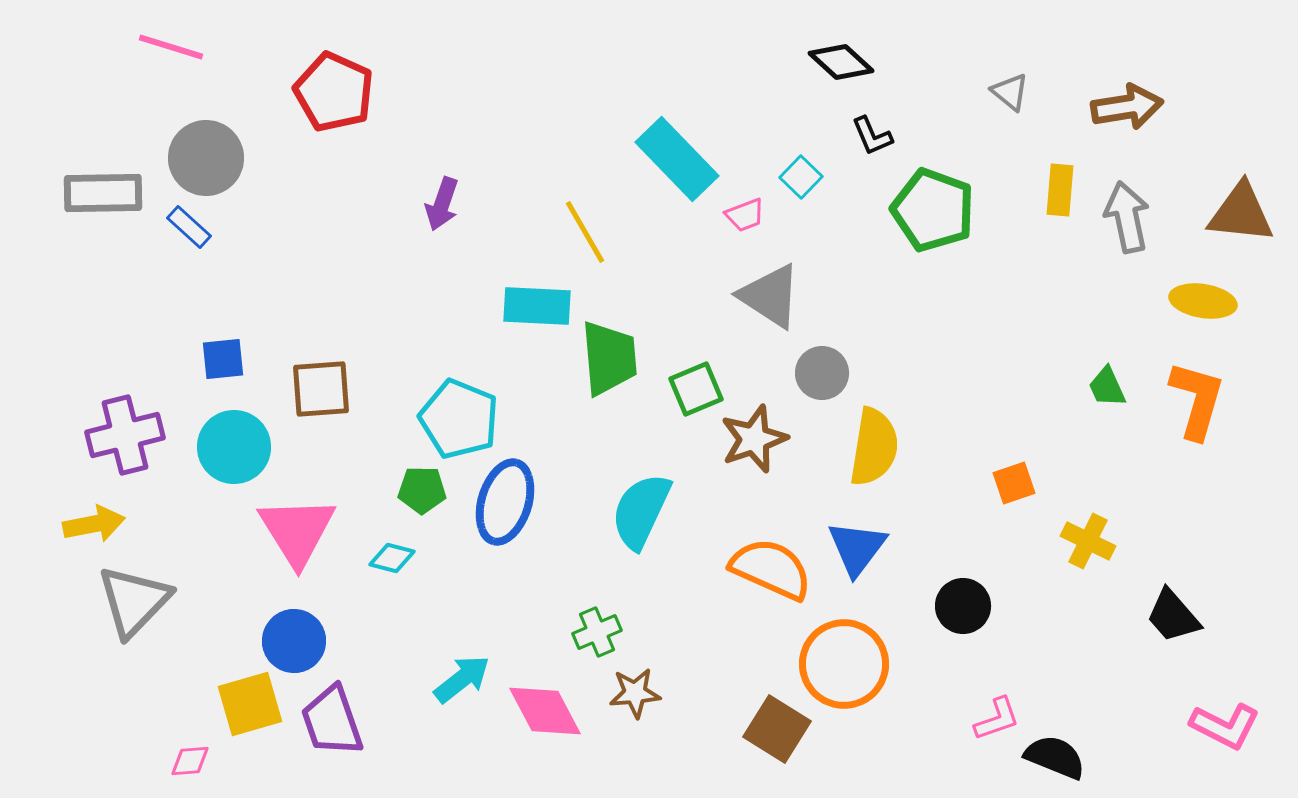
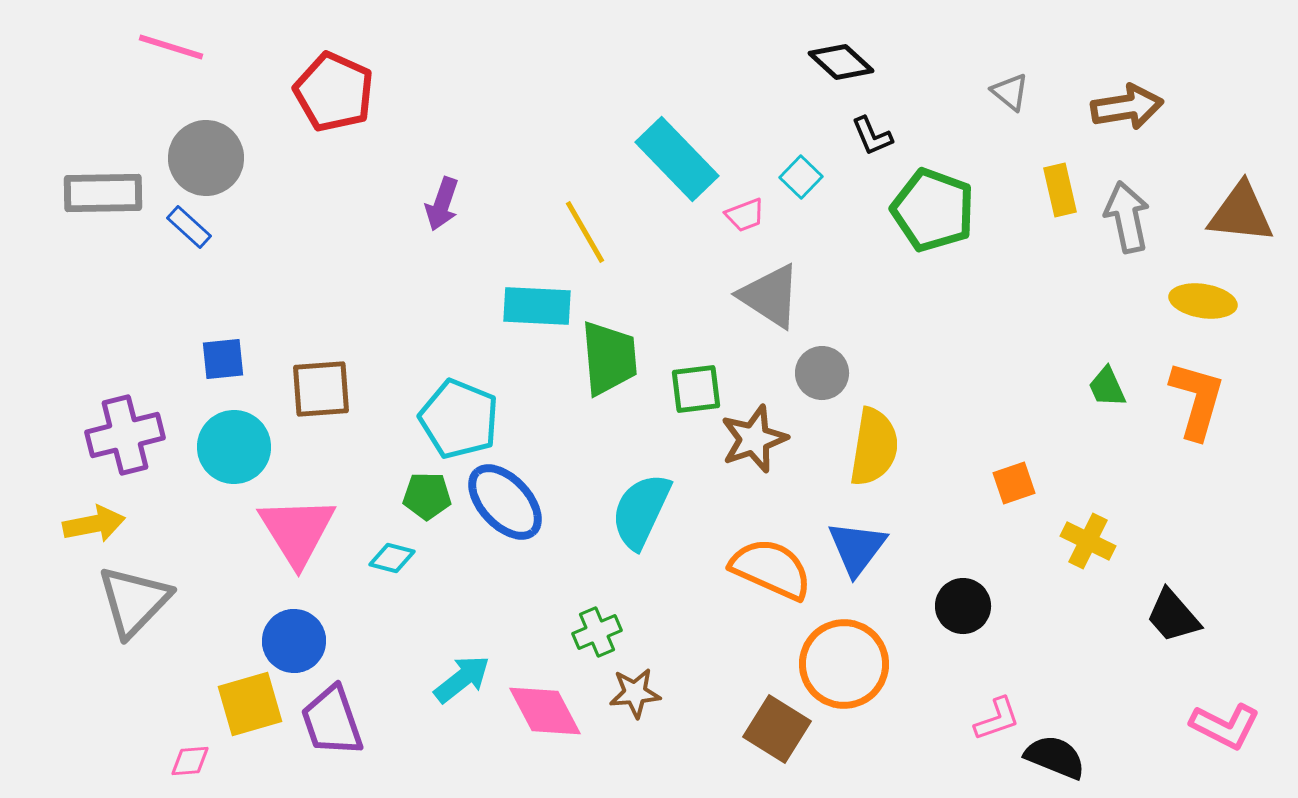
yellow rectangle at (1060, 190): rotated 18 degrees counterclockwise
green square at (696, 389): rotated 16 degrees clockwise
green pentagon at (422, 490): moved 5 px right, 6 px down
blue ellipse at (505, 502): rotated 60 degrees counterclockwise
